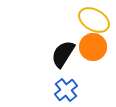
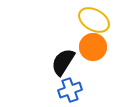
black semicircle: moved 8 px down
blue cross: moved 4 px right; rotated 20 degrees clockwise
